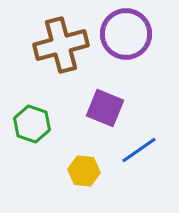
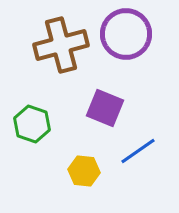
blue line: moved 1 px left, 1 px down
